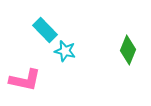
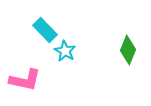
cyan star: rotated 15 degrees clockwise
